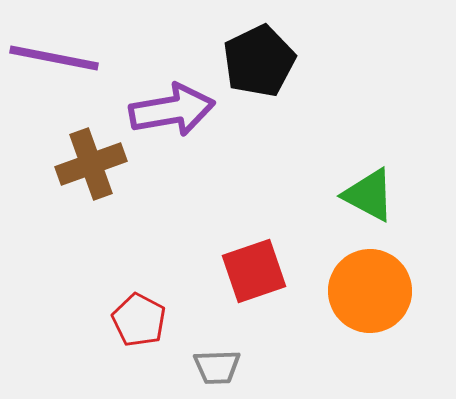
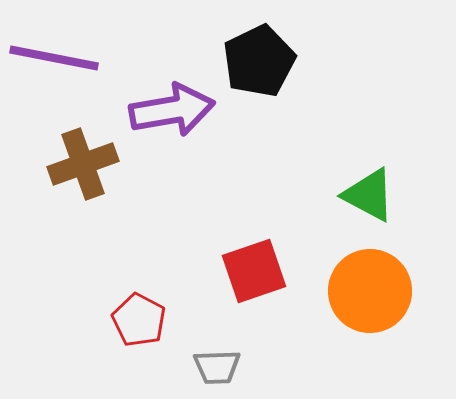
brown cross: moved 8 px left
